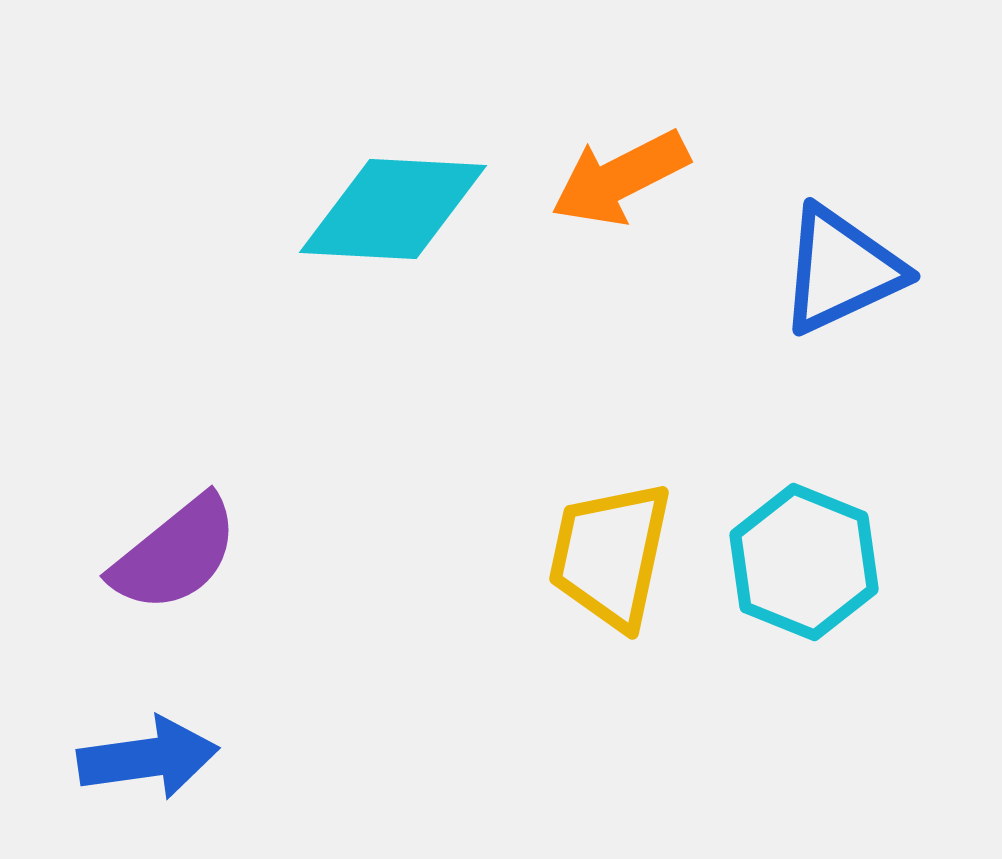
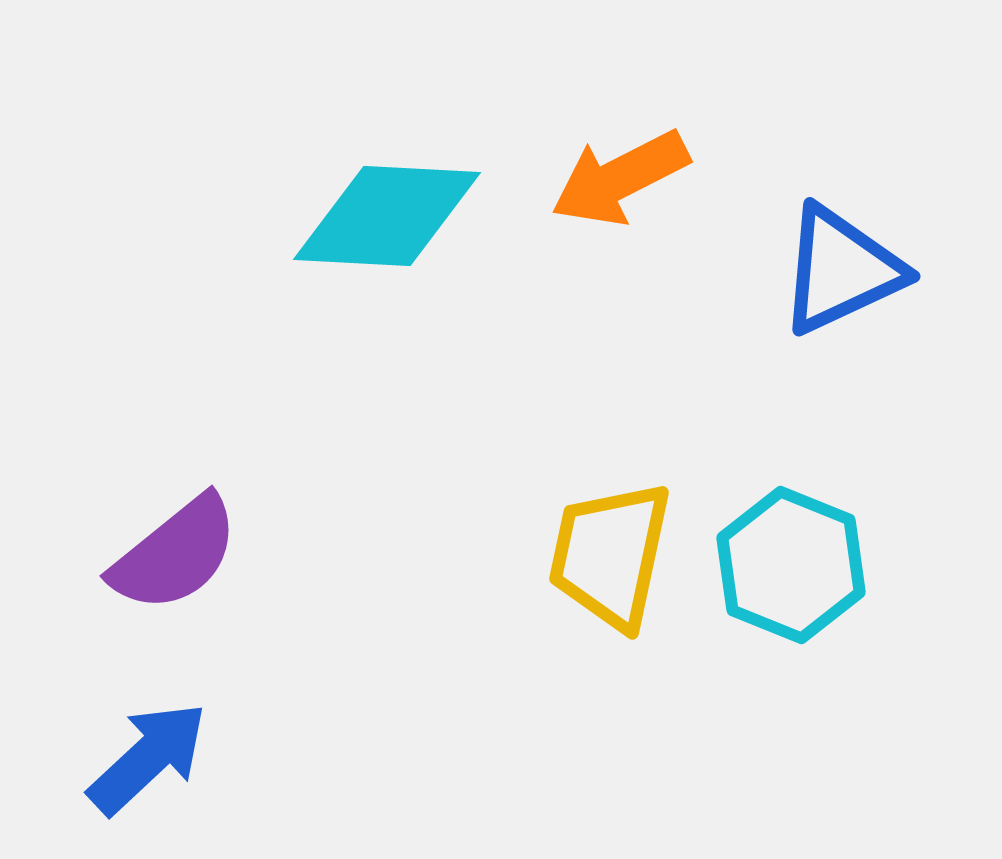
cyan diamond: moved 6 px left, 7 px down
cyan hexagon: moved 13 px left, 3 px down
blue arrow: rotated 35 degrees counterclockwise
